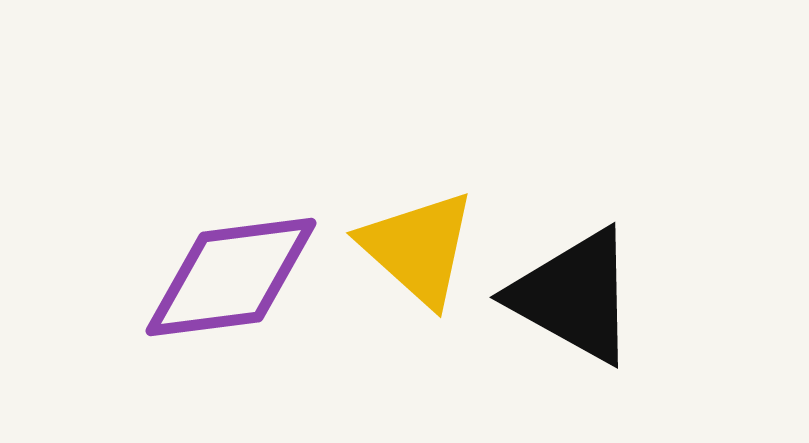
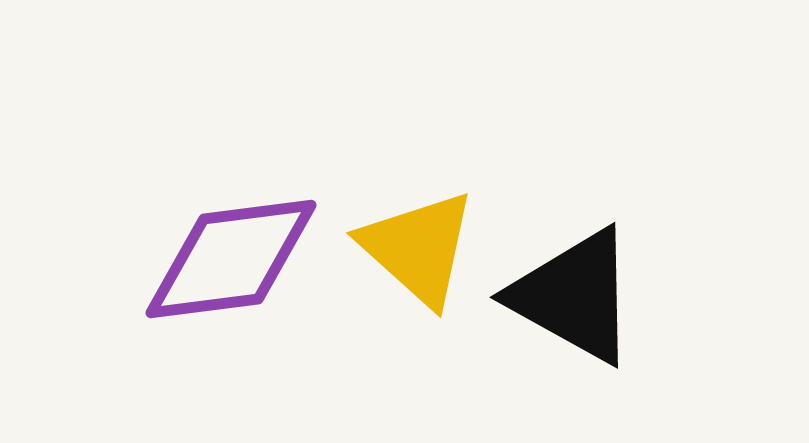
purple diamond: moved 18 px up
